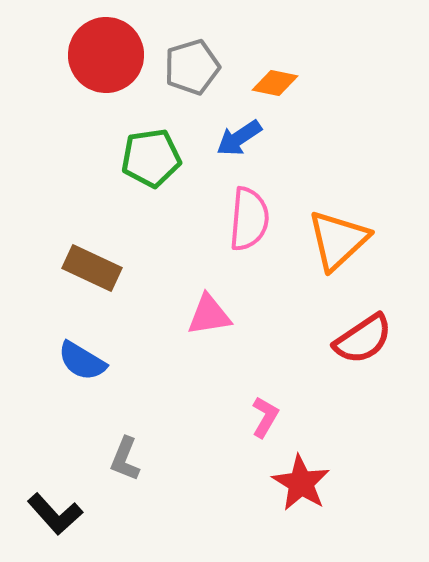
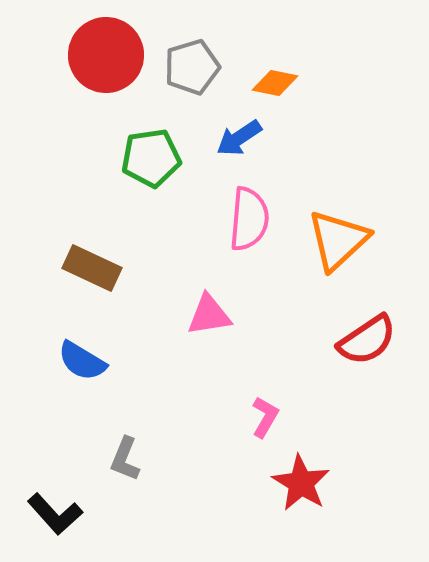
red semicircle: moved 4 px right, 1 px down
